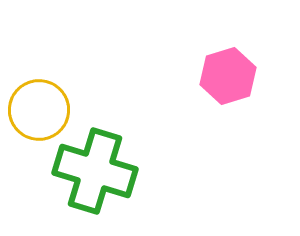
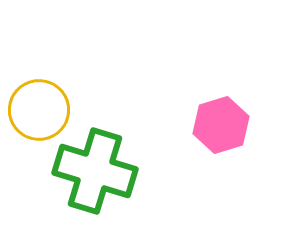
pink hexagon: moved 7 px left, 49 px down
